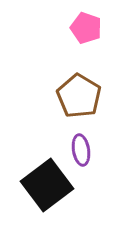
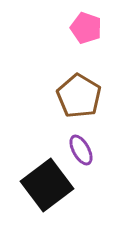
purple ellipse: rotated 20 degrees counterclockwise
